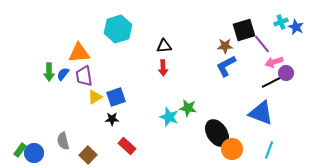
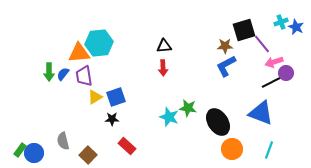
cyan hexagon: moved 19 px left, 14 px down; rotated 12 degrees clockwise
black ellipse: moved 1 px right, 11 px up
